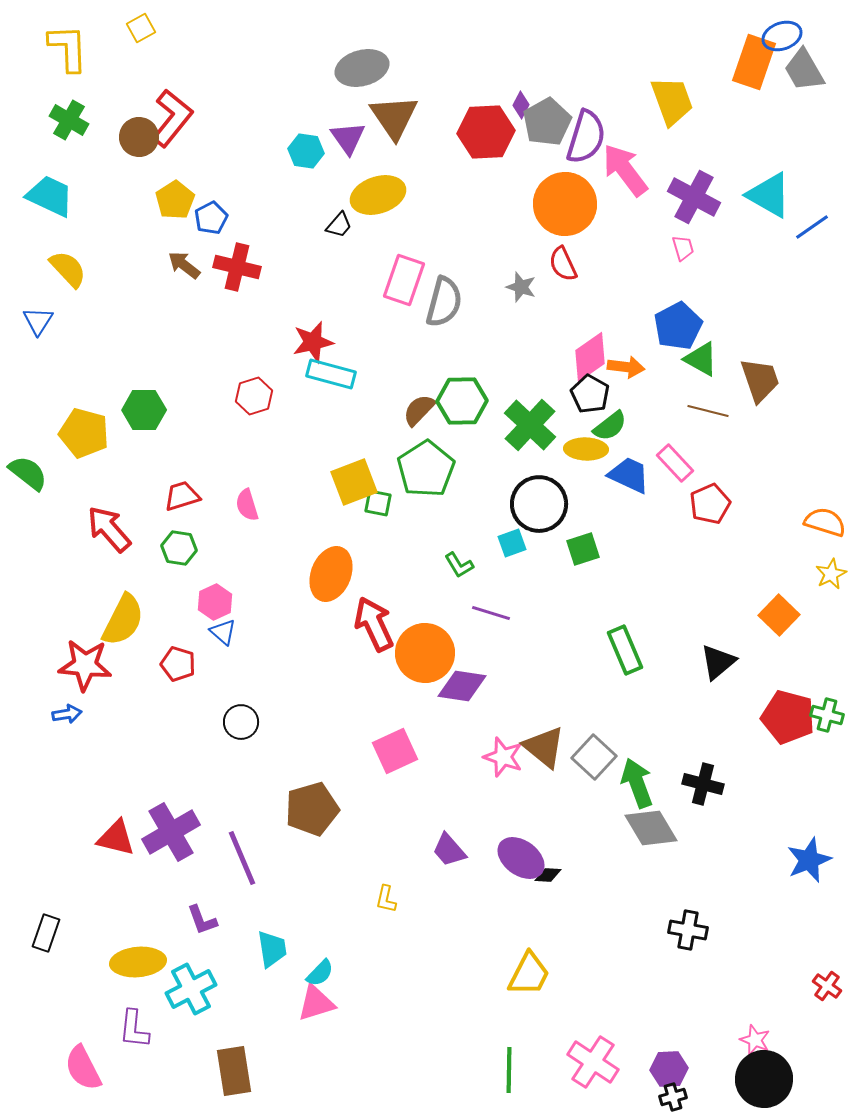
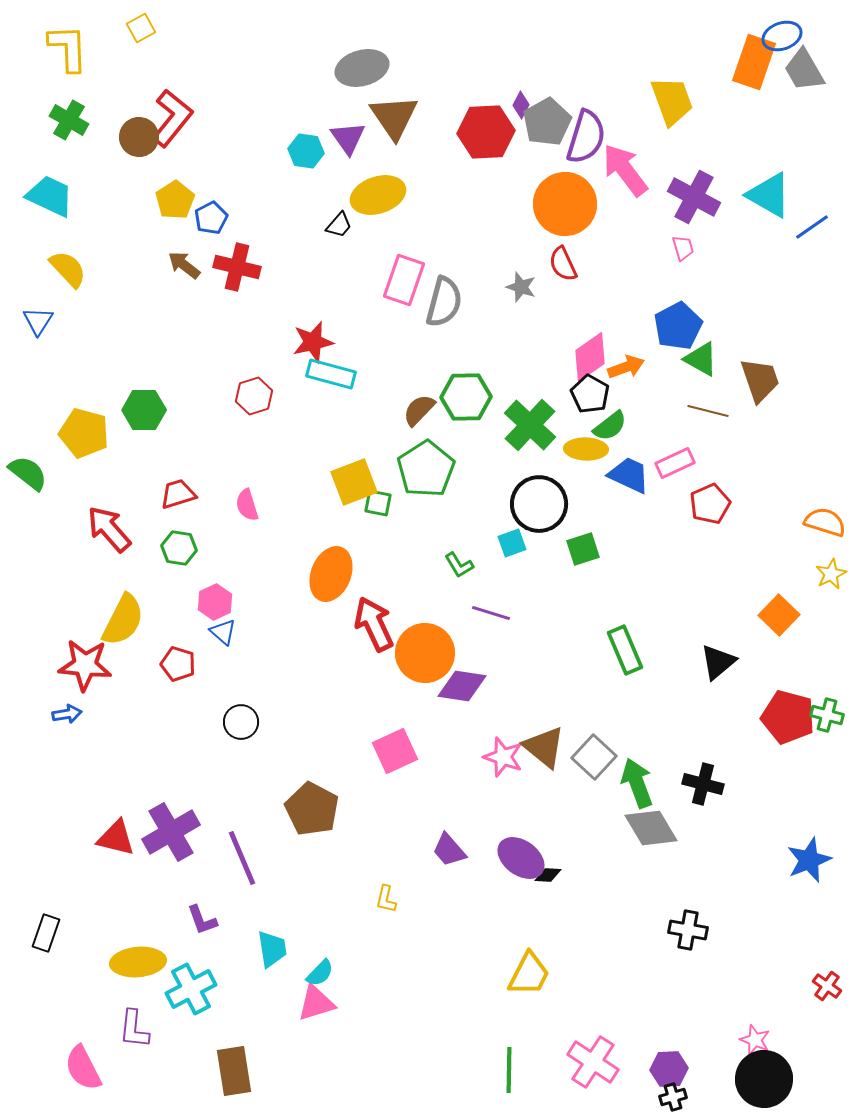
orange arrow at (626, 367): rotated 27 degrees counterclockwise
green hexagon at (462, 401): moved 4 px right, 4 px up
pink rectangle at (675, 463): rotated 72 degrees counterclockwise
red trapezoid at (182, 496): moved 4 px left, 2 px up
brown pentagon at (312, 809): rotated 28 degrees counterclockwise
